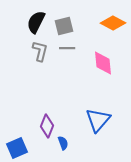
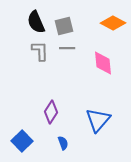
black semicircle: rotated 50 degrees counterclockwise
gray L-shape: rotated 15 degrees counterclockwise
purple diamond: moved 4 px right, 14 px up; rotated 10 degrees clockwise
blue square: moved 5 px right, 7 px up; rotated 20 degrees counterclockwise
